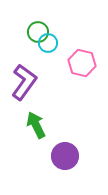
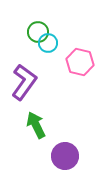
pink hexagon: moved 2 px left, 1 px up
